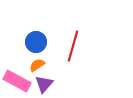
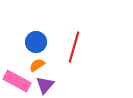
red line: moved 1 px right, 1 px down
purple triangle: moved 1 px right, 1 px down
